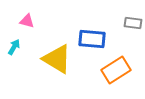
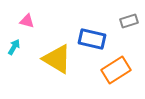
gray rectangle: moved 4 px left, 2 px up; rotated 24 degrees counterclockwise
blue rectangle: rotated 8 degrees clockwise
